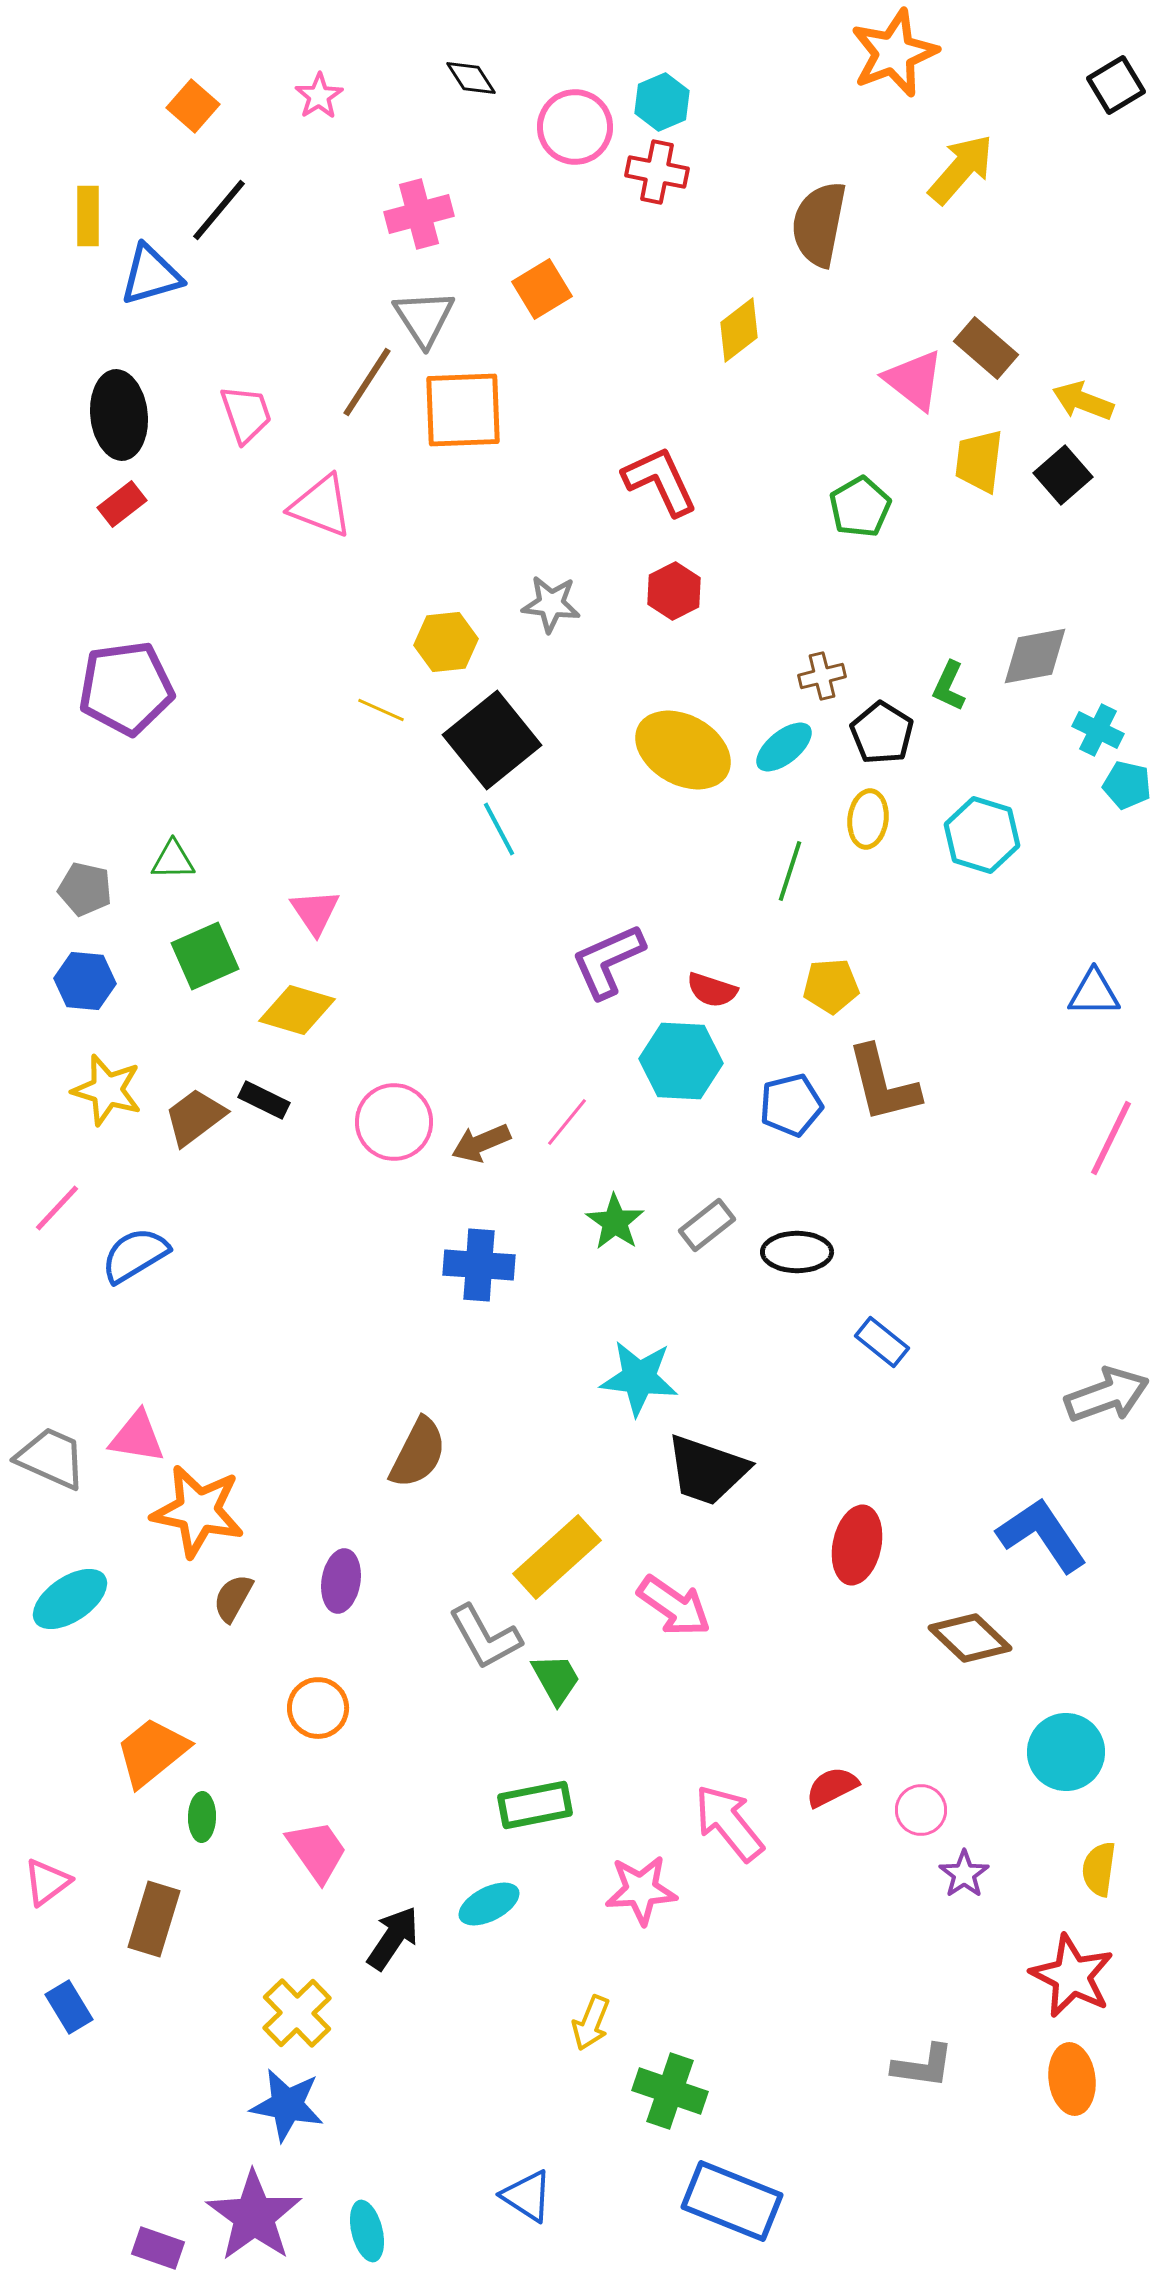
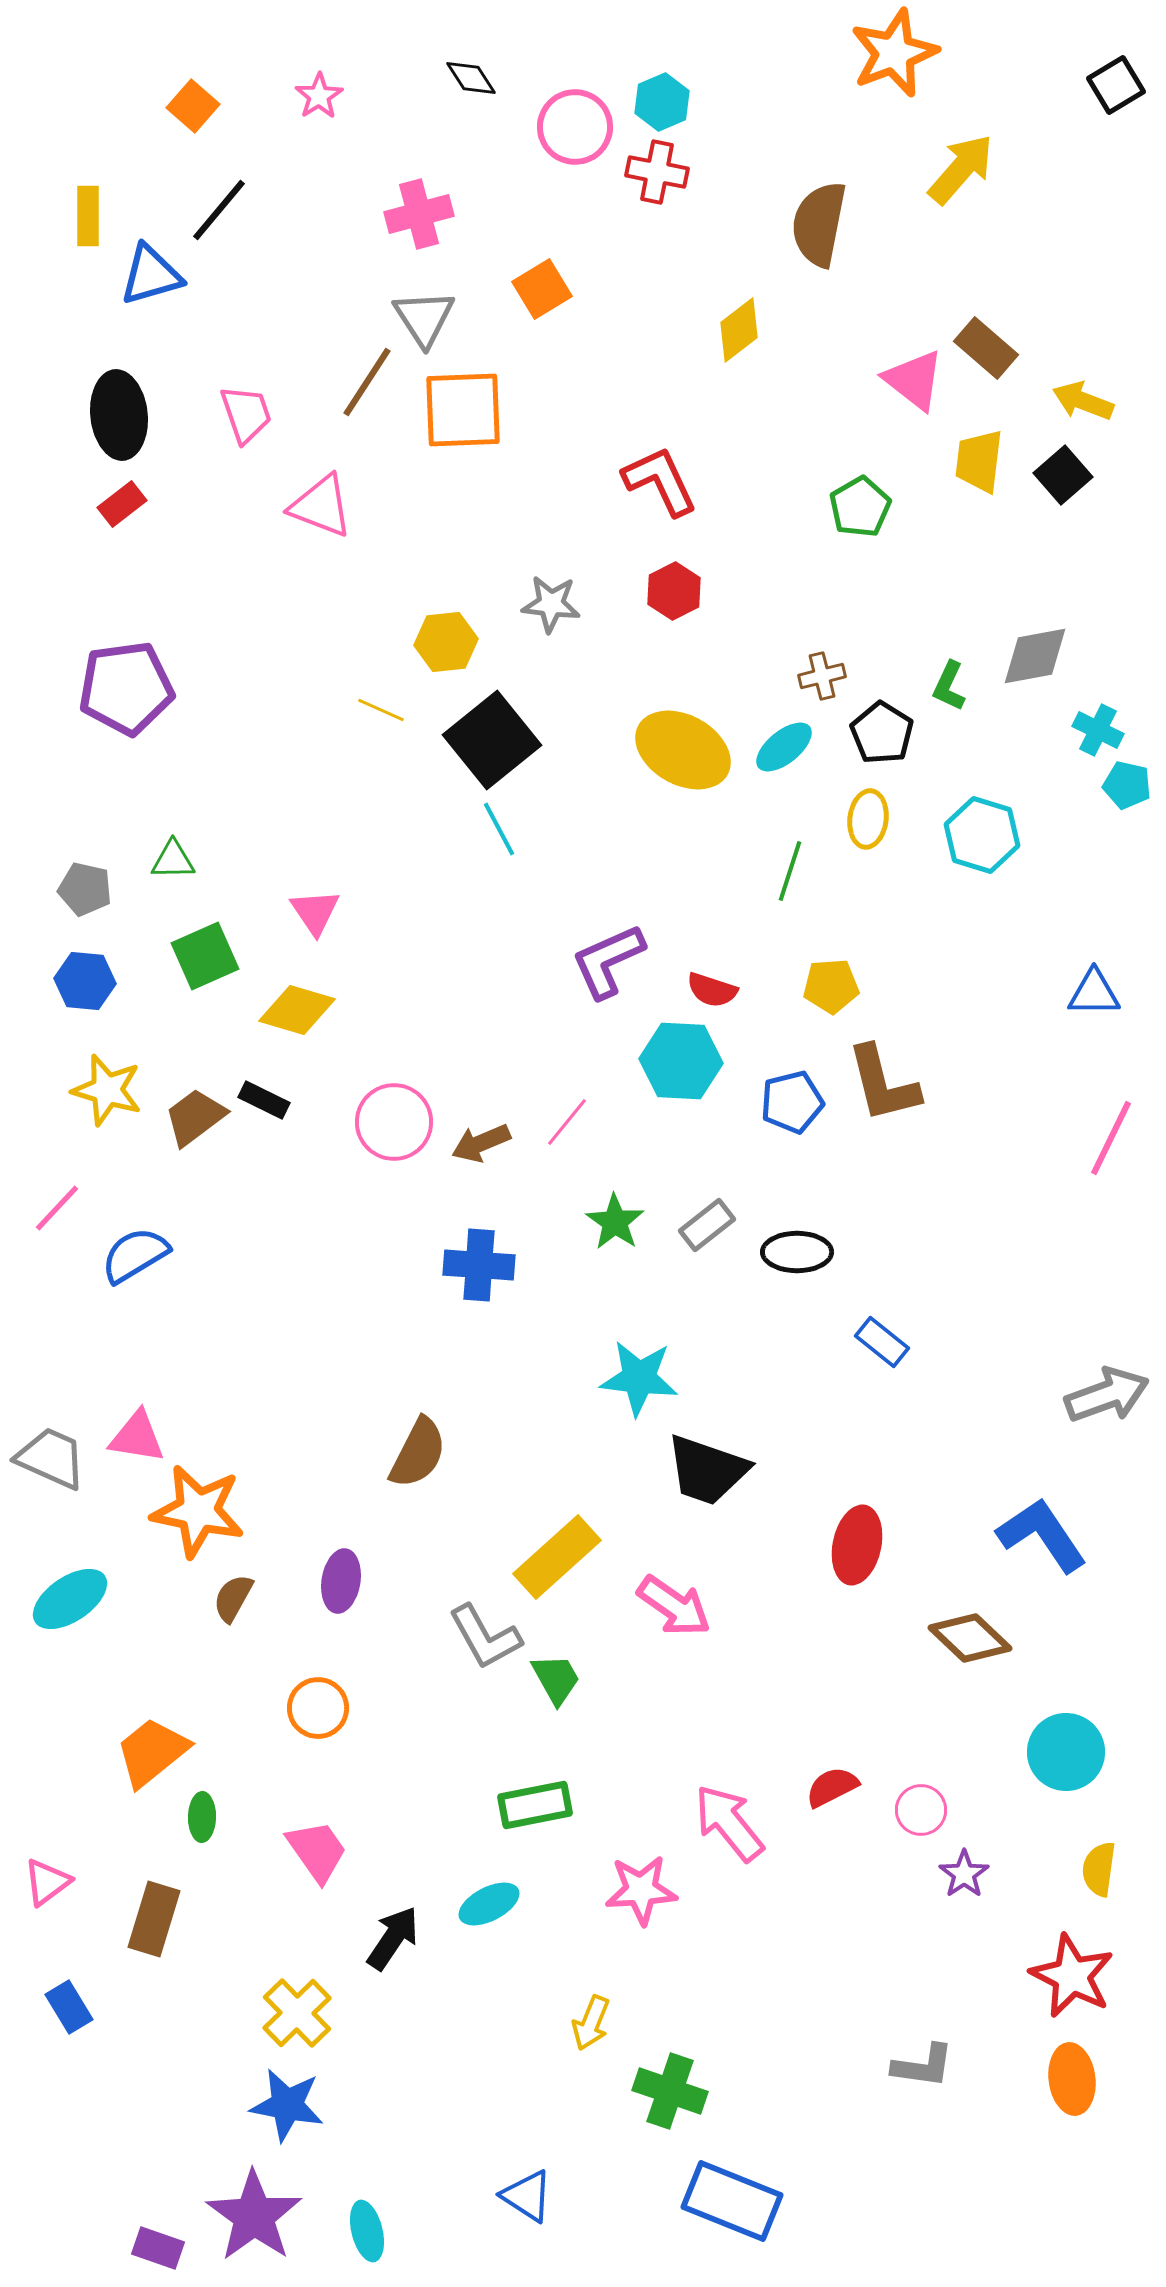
blue pentagon at (791, 1105): moved 1 px right, 3 px up
